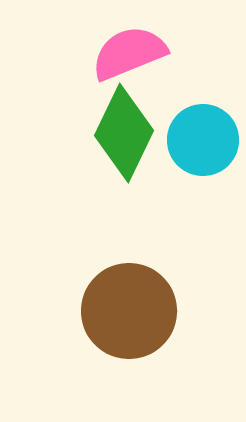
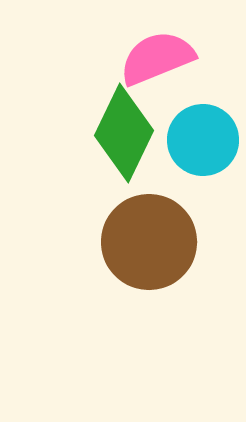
pink semicircle: moved 28 px right, 5 px down
brown circle: moved 20 px right, 69 px up
